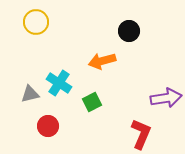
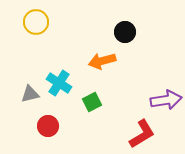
black circle: moved 4 px left, 1 px down
purple arrow: moved 2 px down
red L-shape: moved 1 px right; rotated 36 degrees clockwise
